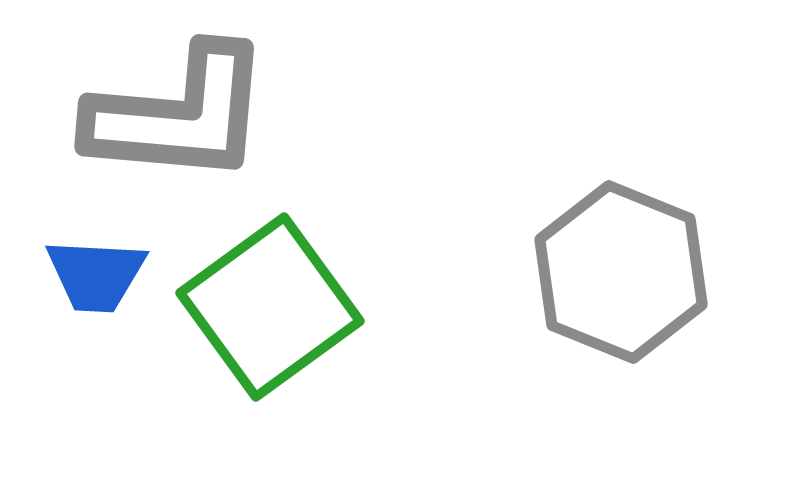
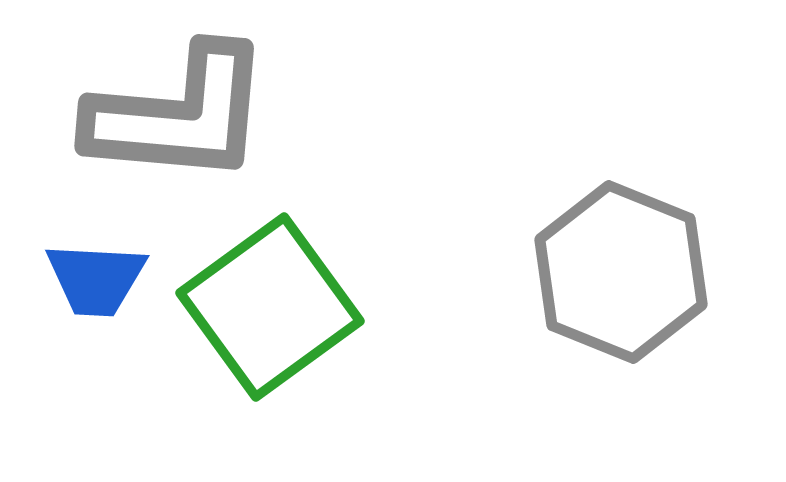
blue trapezoid: moved 4 px down
